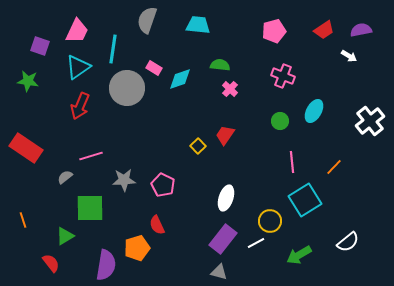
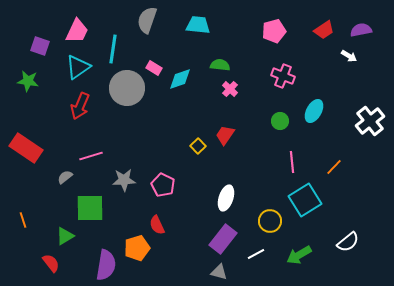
white line at (256, 243): moved 11 px down
